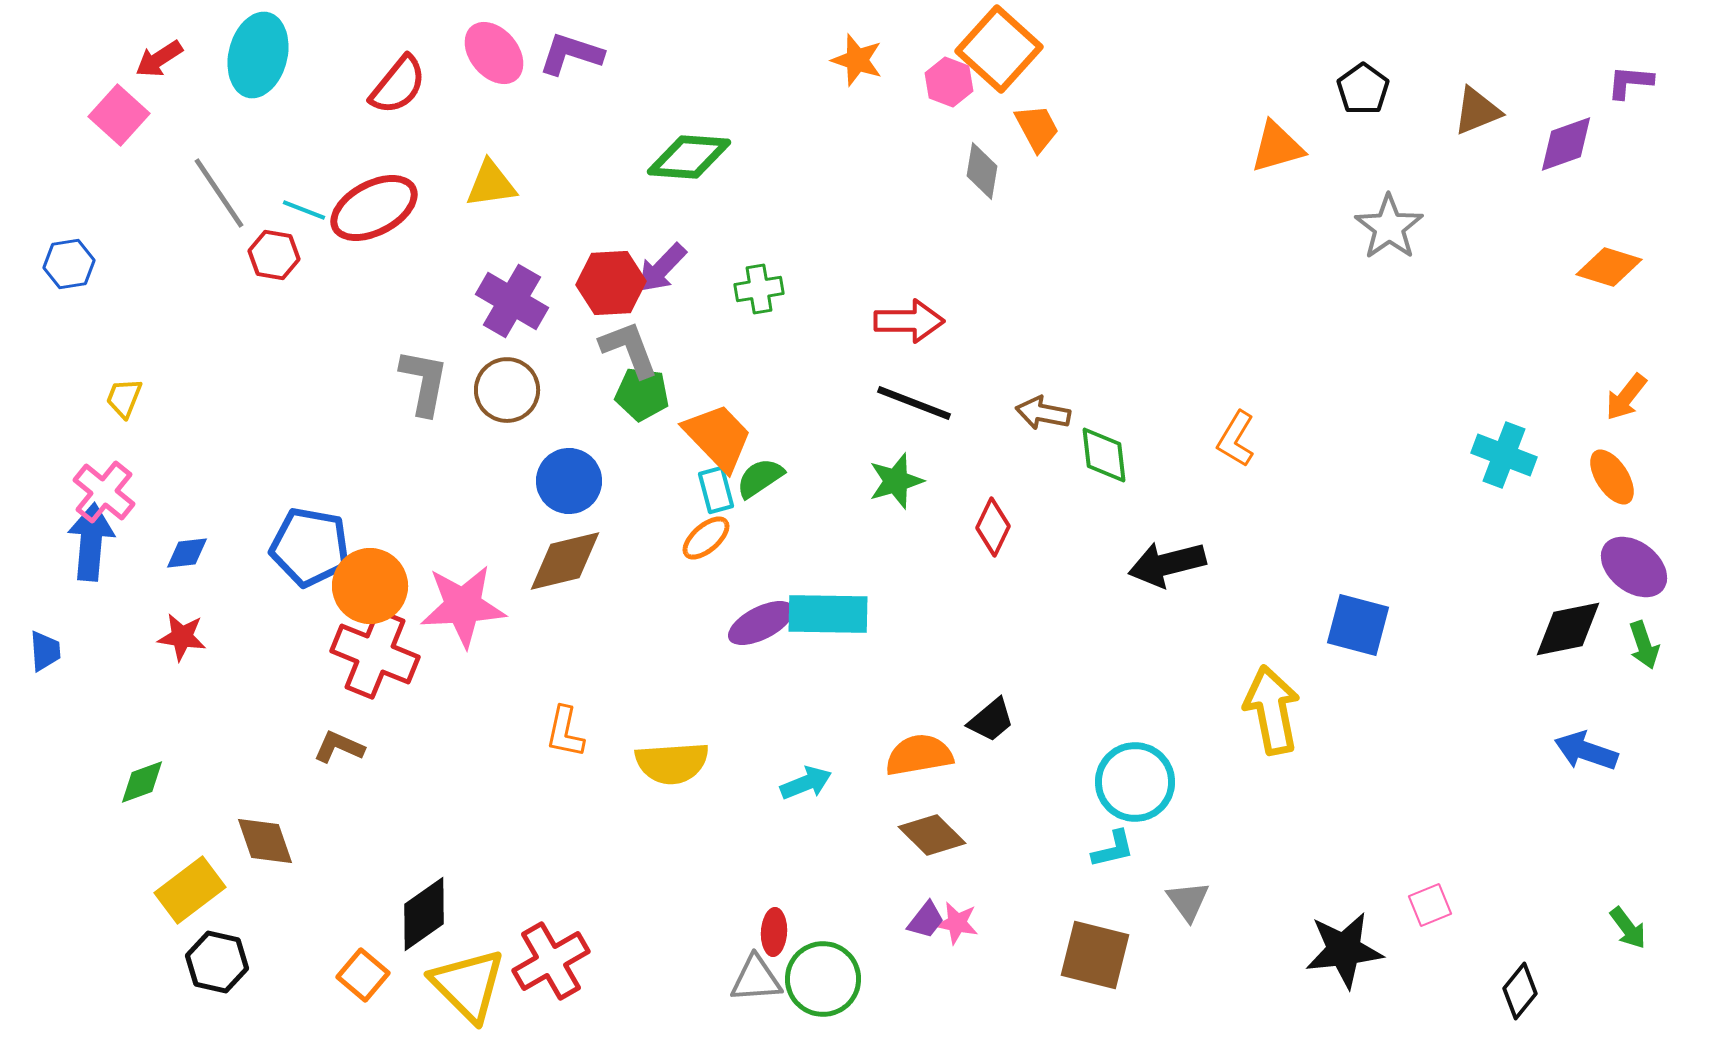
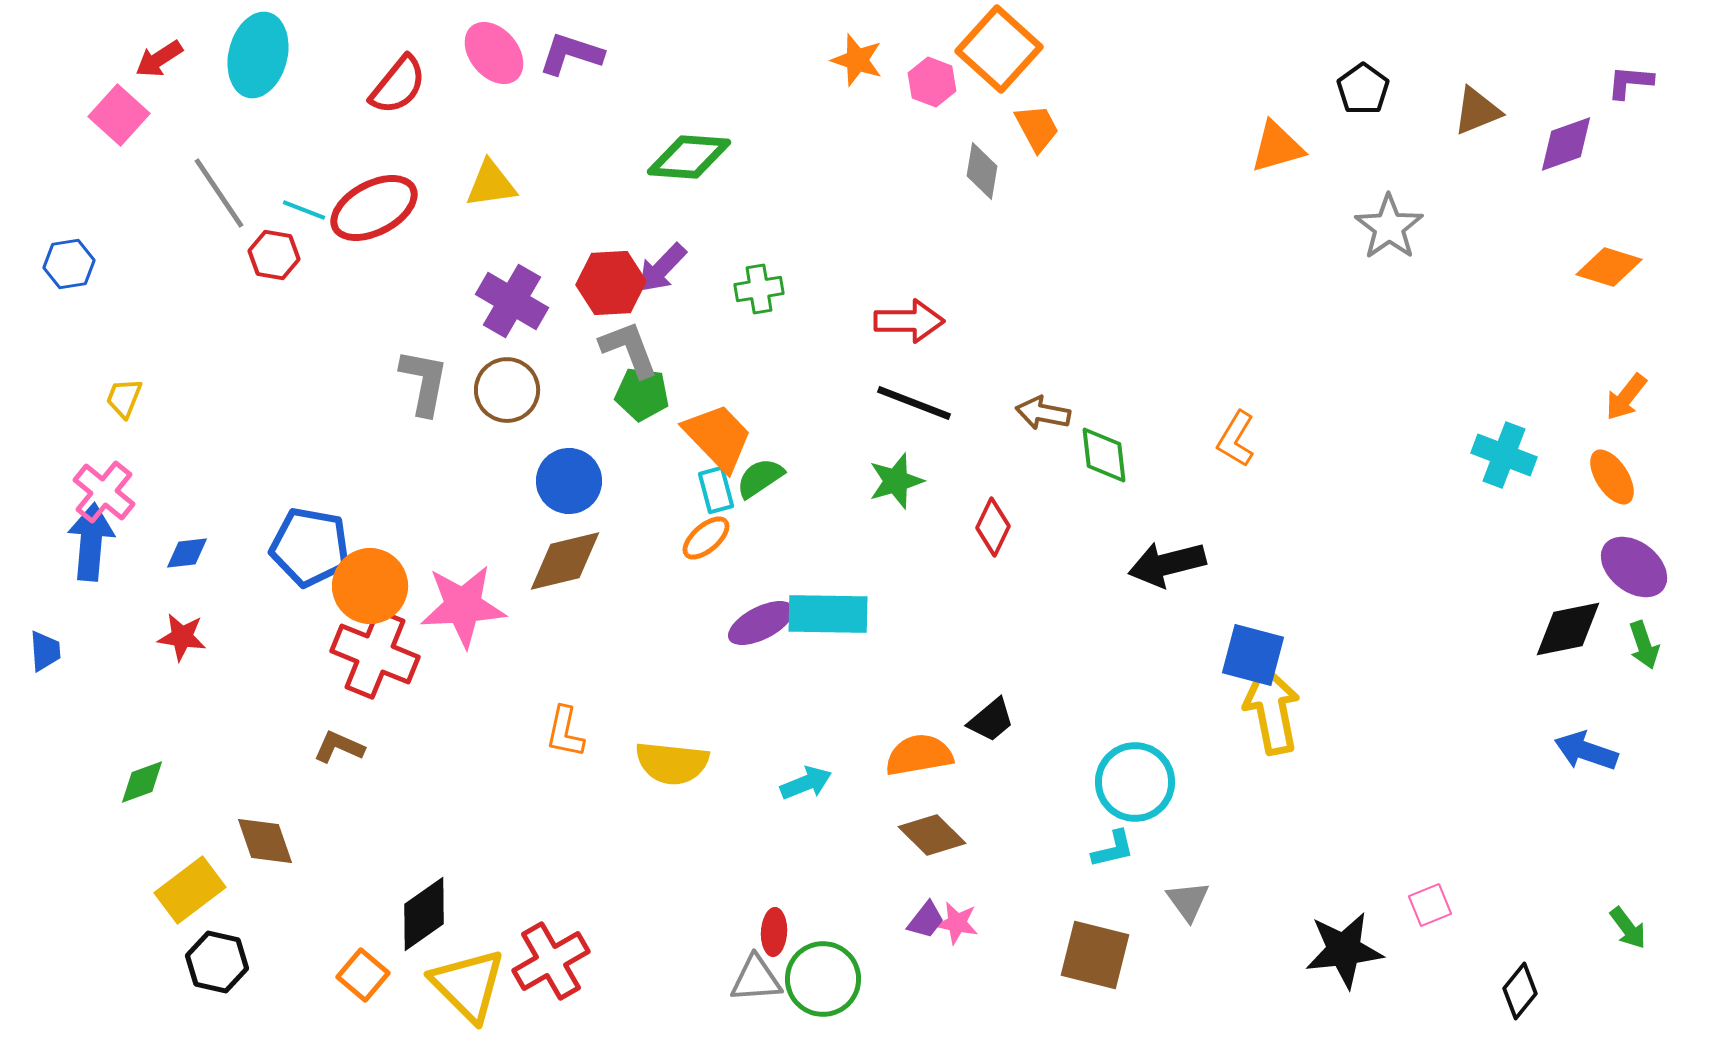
pink hexagon at (949, 82): moved 17 px left
blue square at (1358, 625): moved 105 px left, 30 px down
yellow semicircle at (672, 763): rotated 10 degrees clockwise
